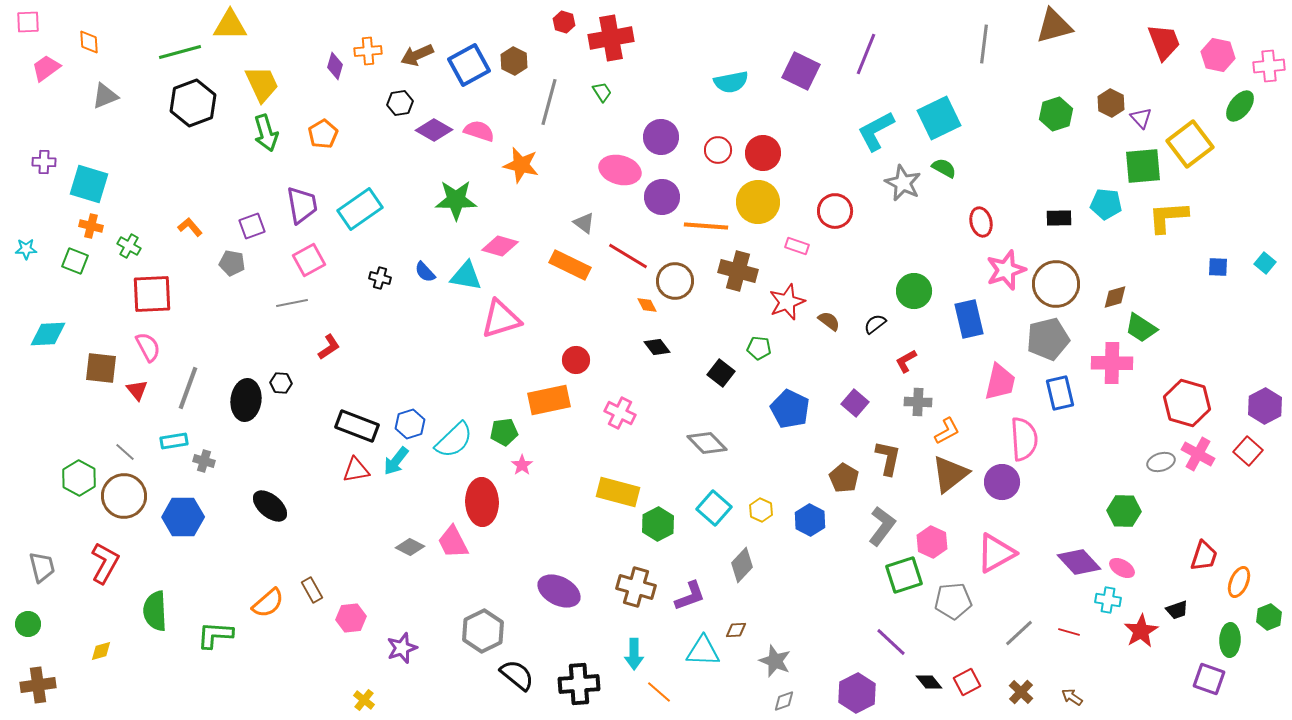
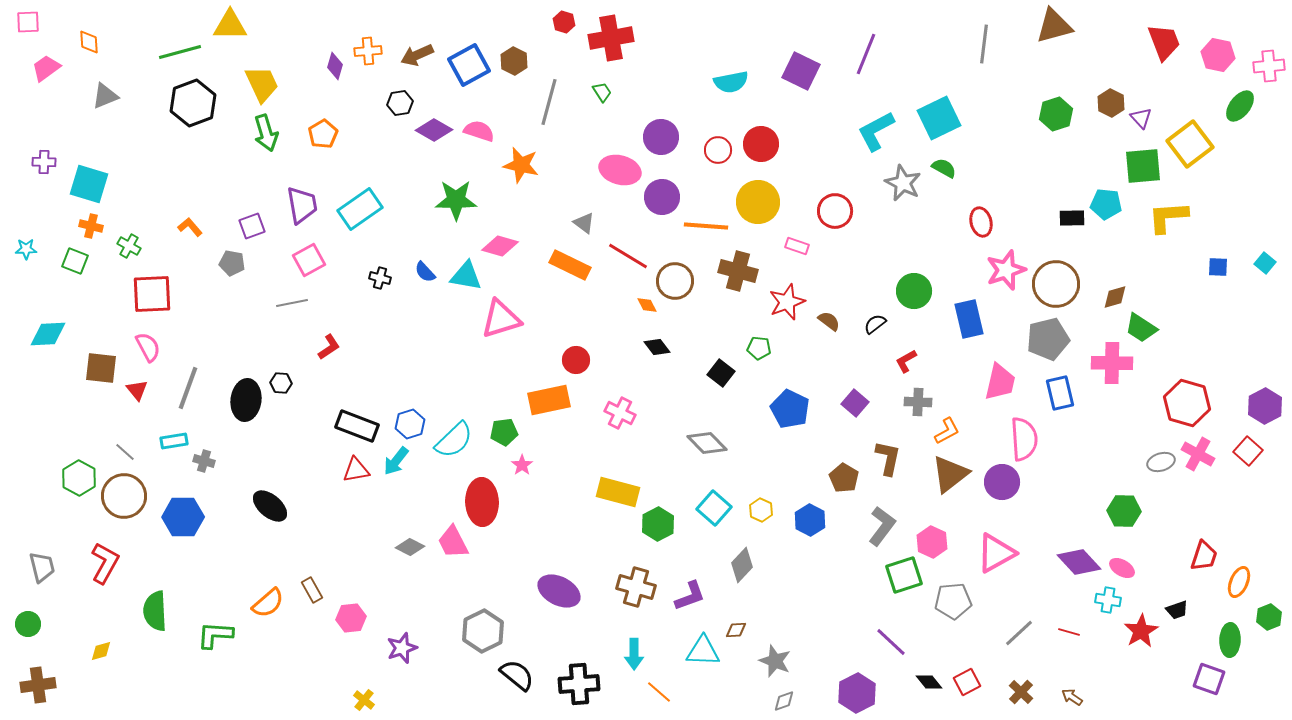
red circle at (763, 153): moved 2 px left, 9 px up
black rectangle at (1059, 218): moved 13 px right
